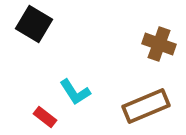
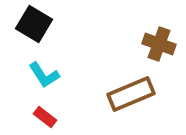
cyan L-shape: moved 31 px left, 17 px up
brown rectangle: moved 15 px left, 12 px up
